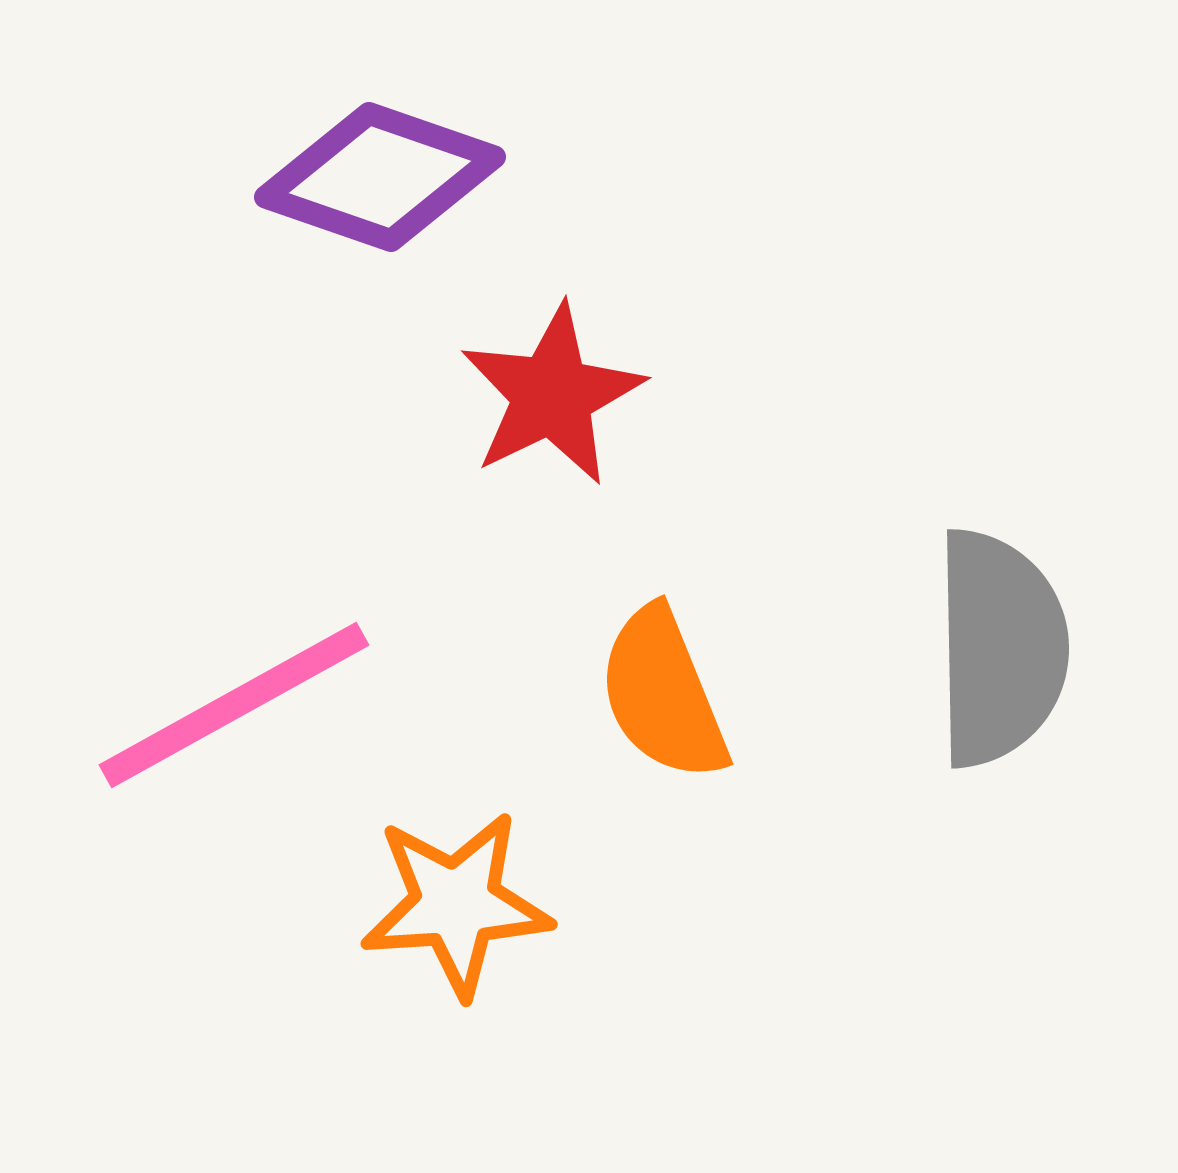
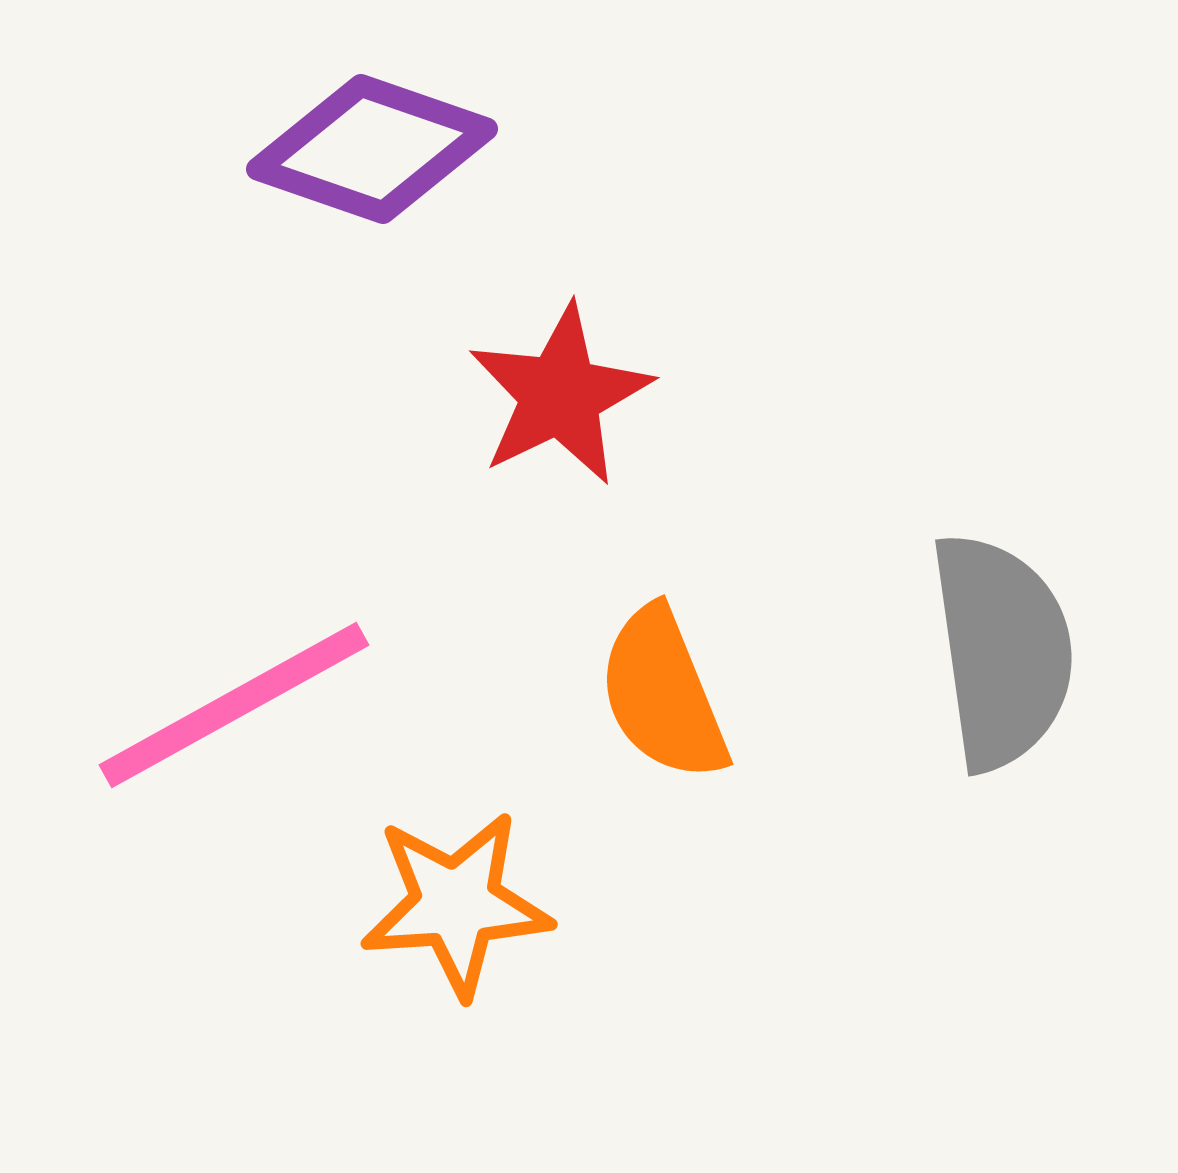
purple diamond: moved 8 px left, 28 px up
red star: moved 8 px right
gray semicircle: moved 2 px right, 3 px down; rotated 7 degrees counterclockwise
